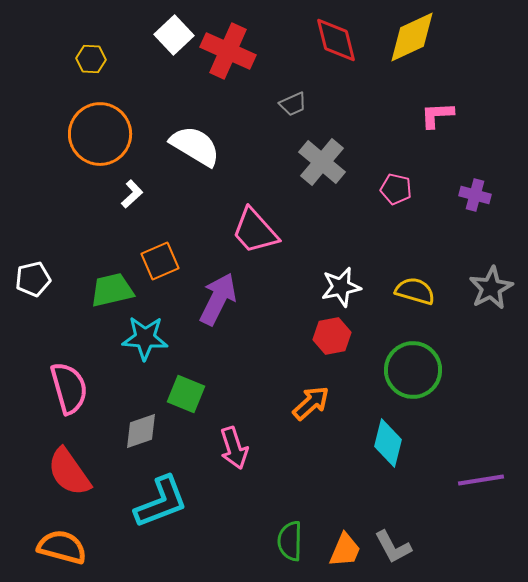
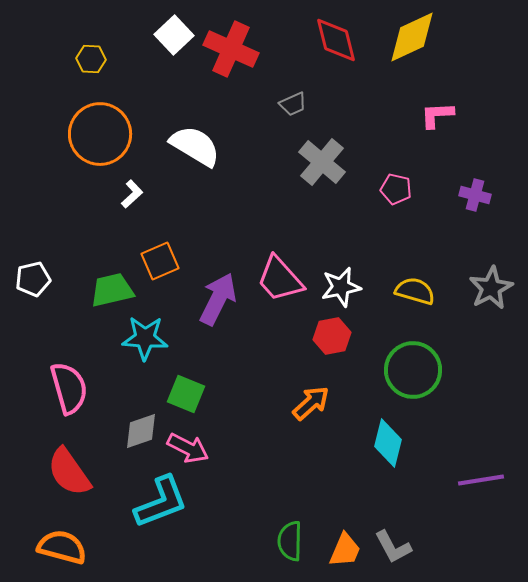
red cross: moved 3 px right, 2 px up
pink trapezoid: moved 25 px right, 48 px down
pink arrow: moved 46 px left; rotated 45 degrees counterclockwise
